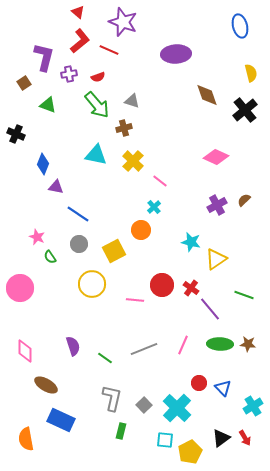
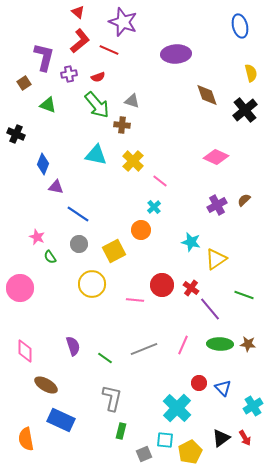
brown cross at (124, 128): moved 2 px left, 3 px up; rotated 21 degrees clockwise
gray square at (144, 405): moved 49 px down; rotated 21 degrees clockwise
